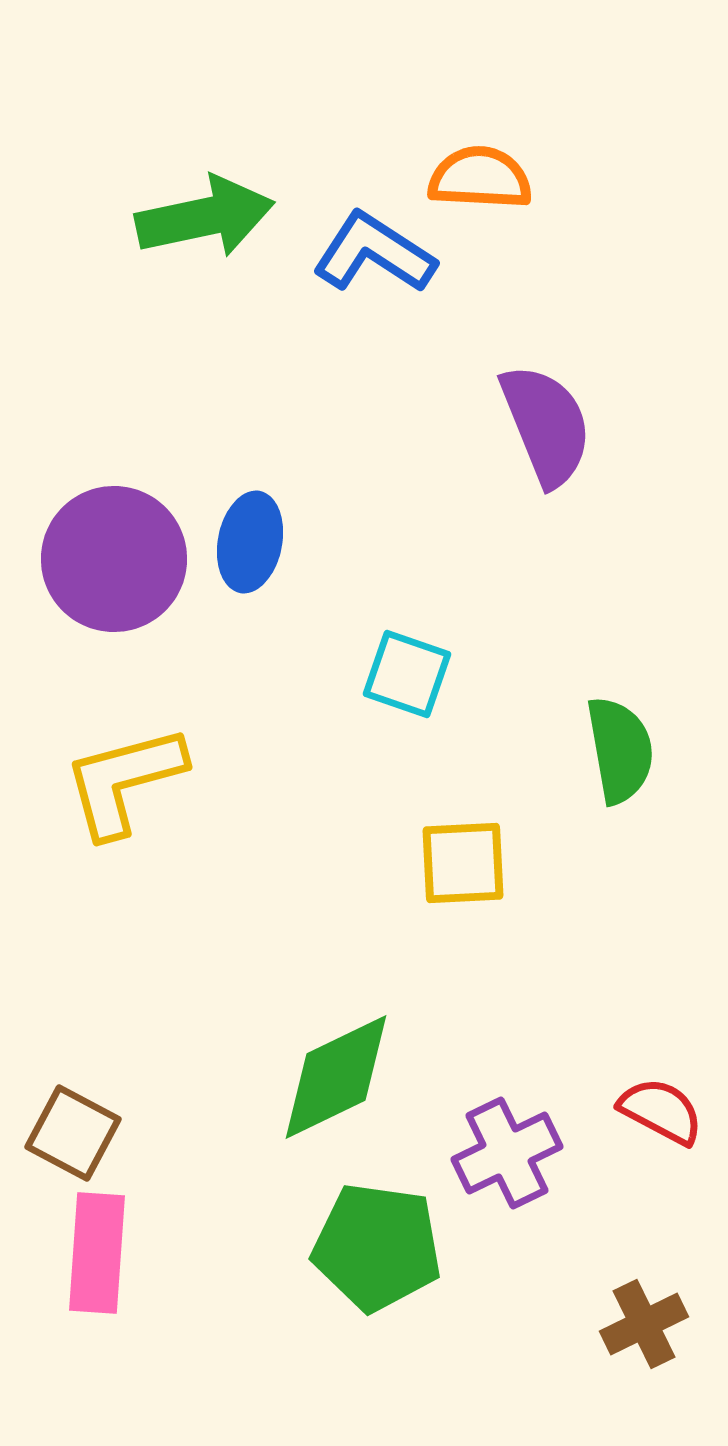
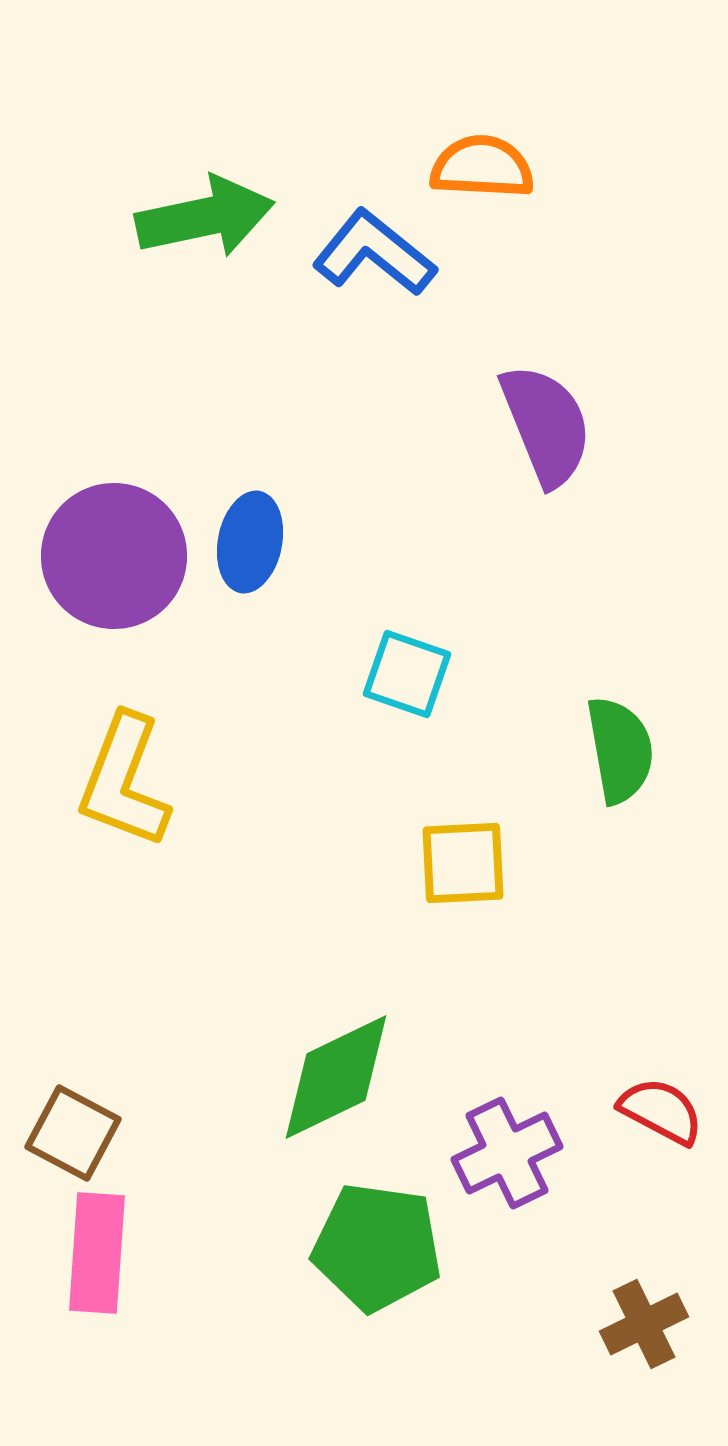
orange semicircle: moved 2 px right, 11 px up
blue L-shape: rotated 6 degrees clockwise
purple circle: moved 3 px up
yellow L-shape: rotated 54 degrees counterclockwise
